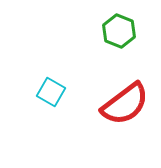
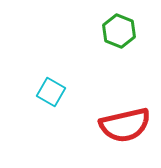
red semicircle: moved 21 px down; rotated 24 degrees clockwise
